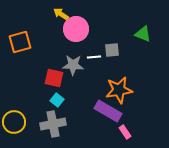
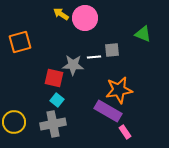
pink circle: moved 9 px right, 11 px up
